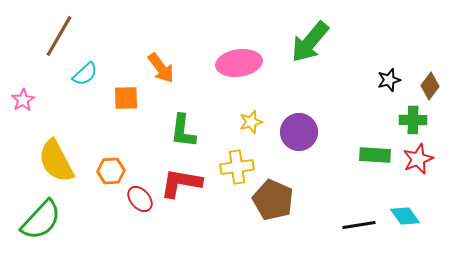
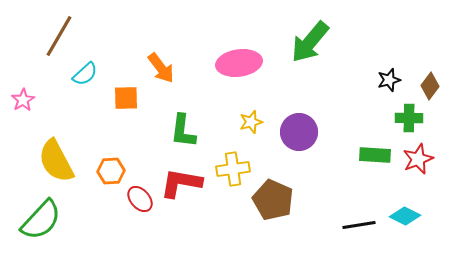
green cross: moved 4 px left, 2 px up
yellow cross: moved 4 px left, 2 px down
cyan diamond: rotated 28 degrees counterclockwise
